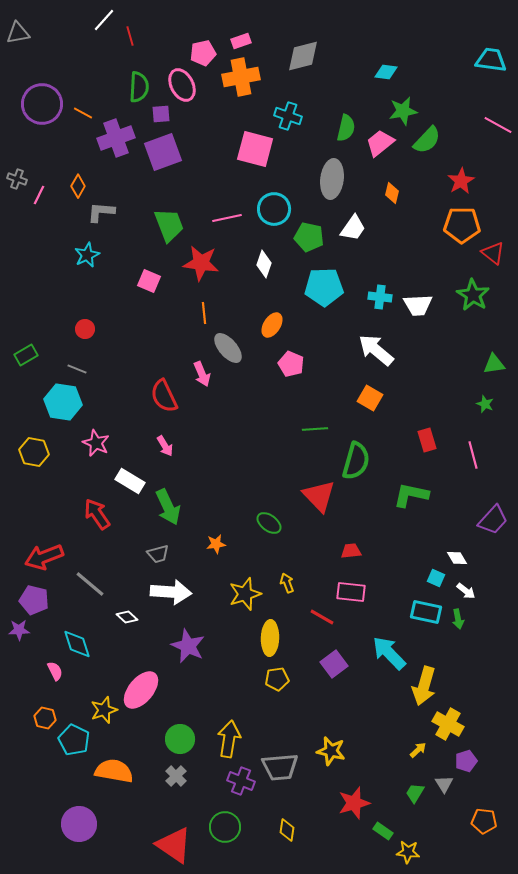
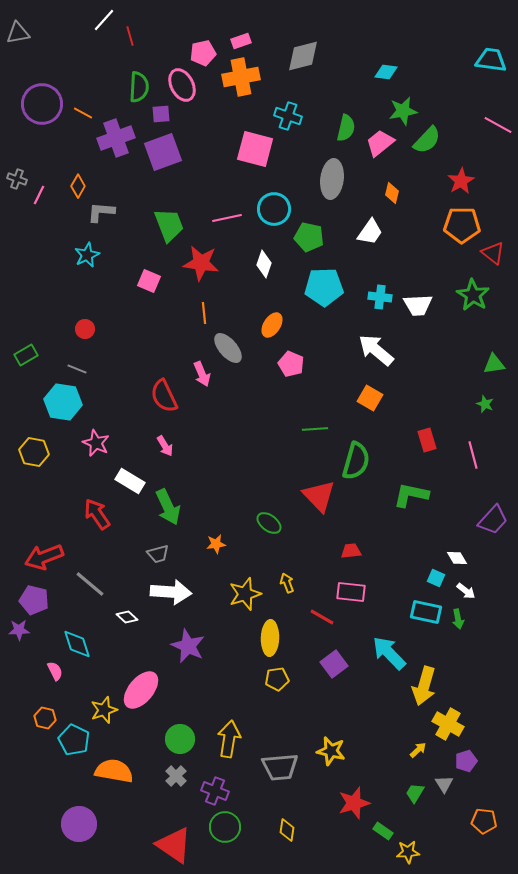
white trapezoid at (353, 228): moved 17 px right, 4 px down
purple cross at (241, 781): moved 26 px left, 10 px down
yellow star at (408, 852): rotated 10 degrees counterclockwise
